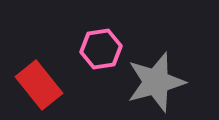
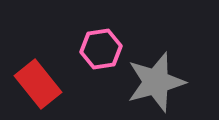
red rectangle: moved 1 px left, 1 px up
